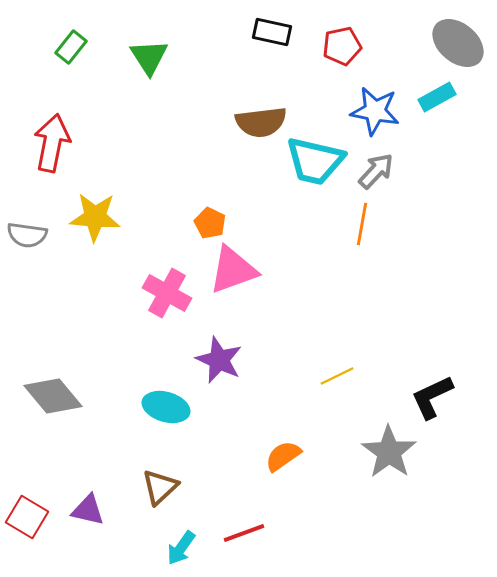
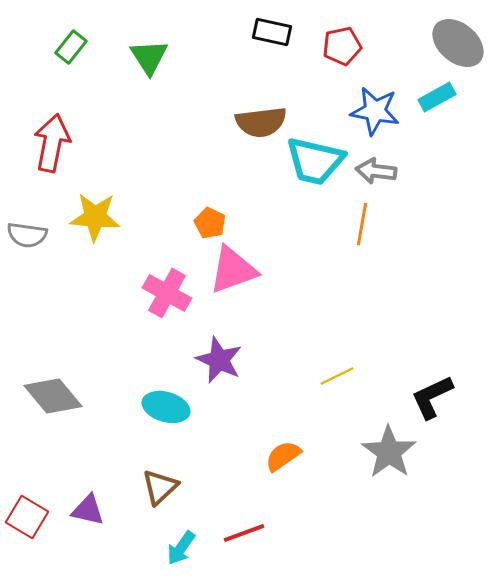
gray arrow: rotated 126 degrees counterclockwise
